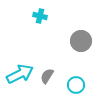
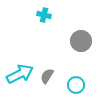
cyan cross: moved 4 px right, 1 px up
